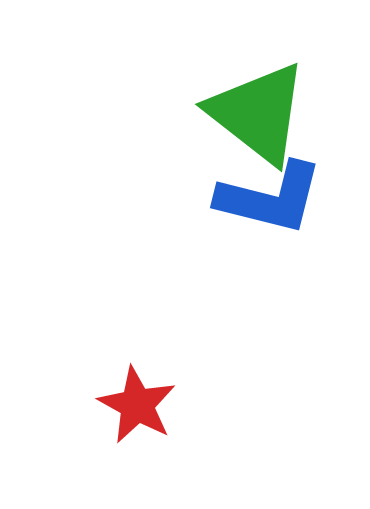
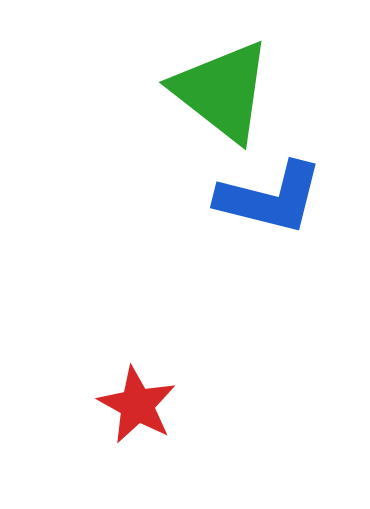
green triangle: moved 36 px left, 22 px up
